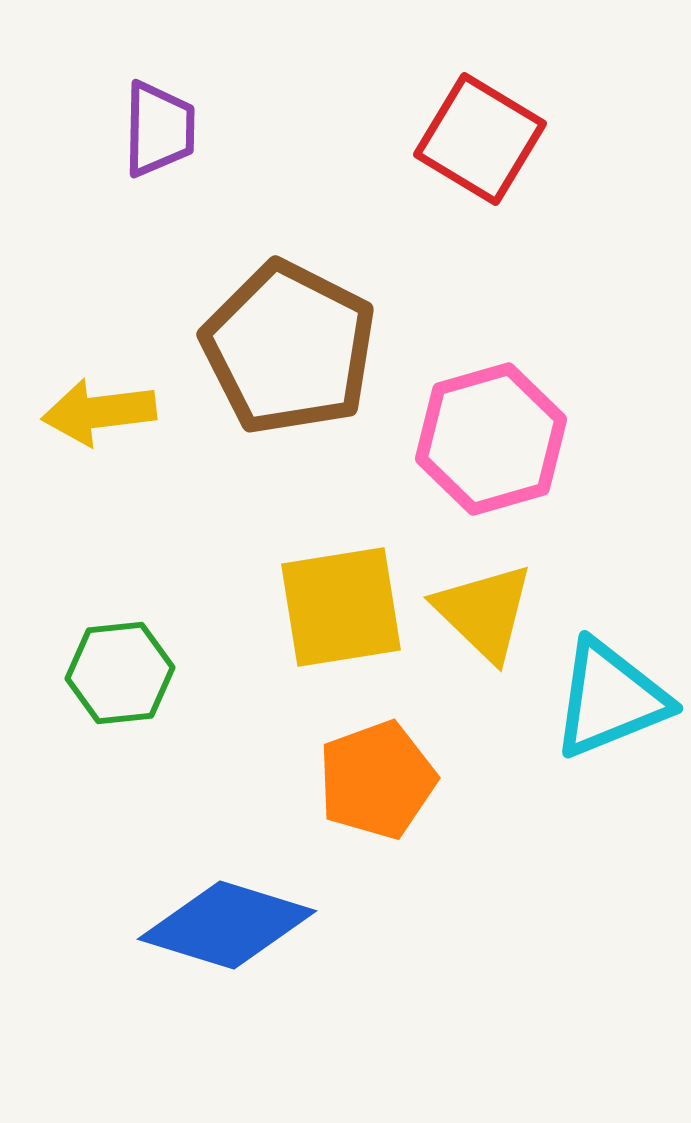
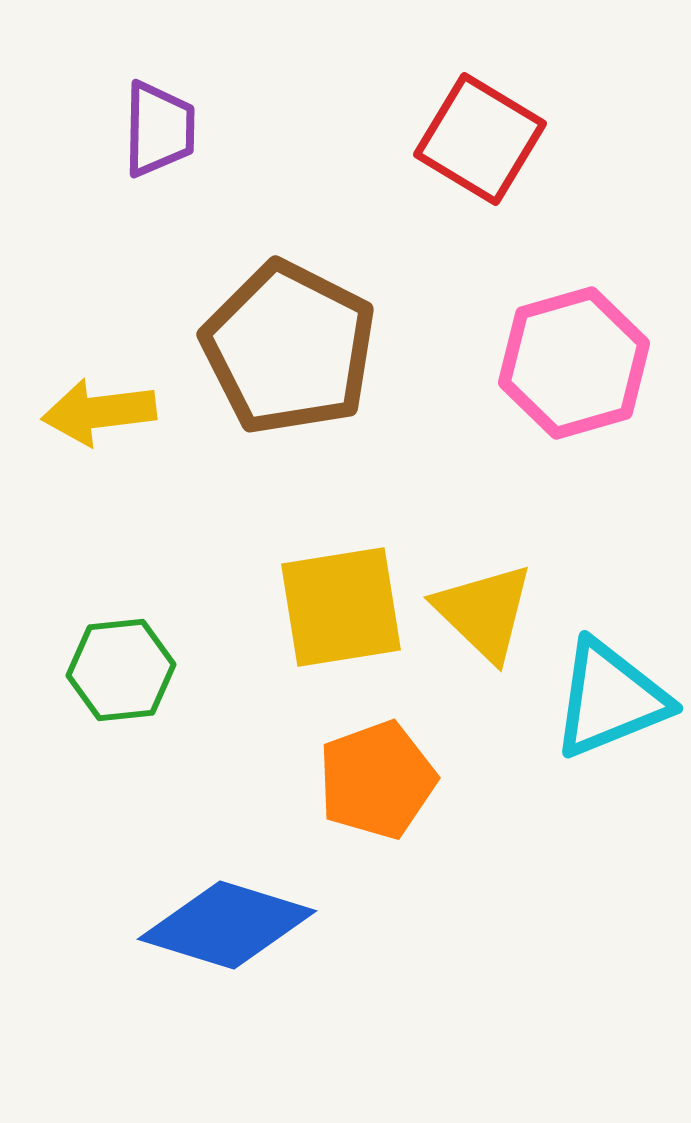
pink hexagon: moved 83 px right, 76 px up
green hexagon: moved 1 px right, 3 px up
